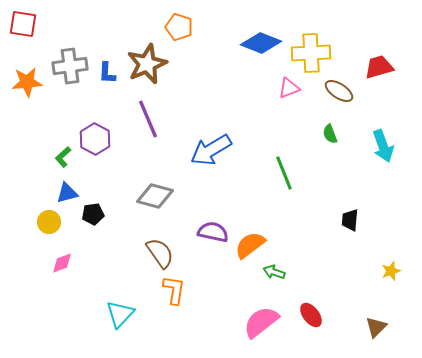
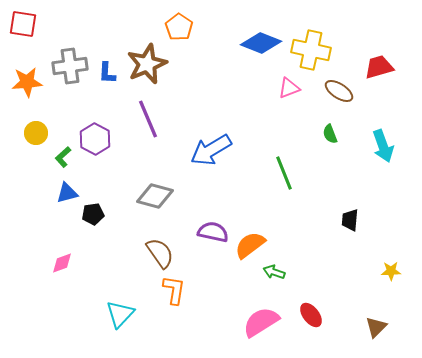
orange pentagon: rotated 16 degrees clockwise
yellow cross: moved 3 px up; rotated 15 degrees clockwise
yellow circle: moved 13 px left, 89 px up
yellow star: rotated 18 degrees clockwise
pink semicircle: rotated 6 degrees clockwise
